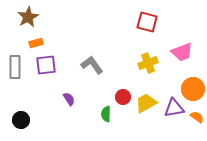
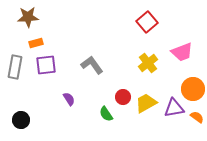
brown star: rotated 25 degrees clockwise
red square: rotated 35 degrees clockwise
yellow cross: rotated 18 degrees counterclockwise
gray rectangle: rotated 10 degrees clockwise
green semicircle: rotated 35 degrees counterclockwise
